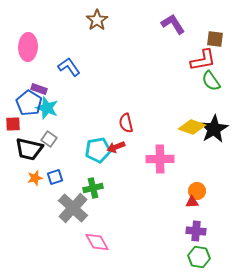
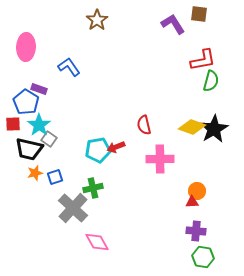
brown square: moved 16 px left, 25 px up
pink ellipse: moved 2 px left
green semicircle: rotated 130 degrees counterclockwise
blue pentagon: moved 3 px left, 1 px up
cyan star: moved 8 px left, 17 px down; rotated 15 degrees clockwise
red semicircle: moved 18 px right, 2 px down
orange star: moved 5 px up
green hexagon: moved 4 px right
